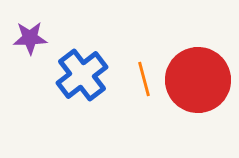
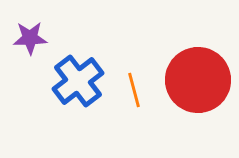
blue cross: moved 4 px left, 6 px down
orange line: moved 10 px left, 11 px down
